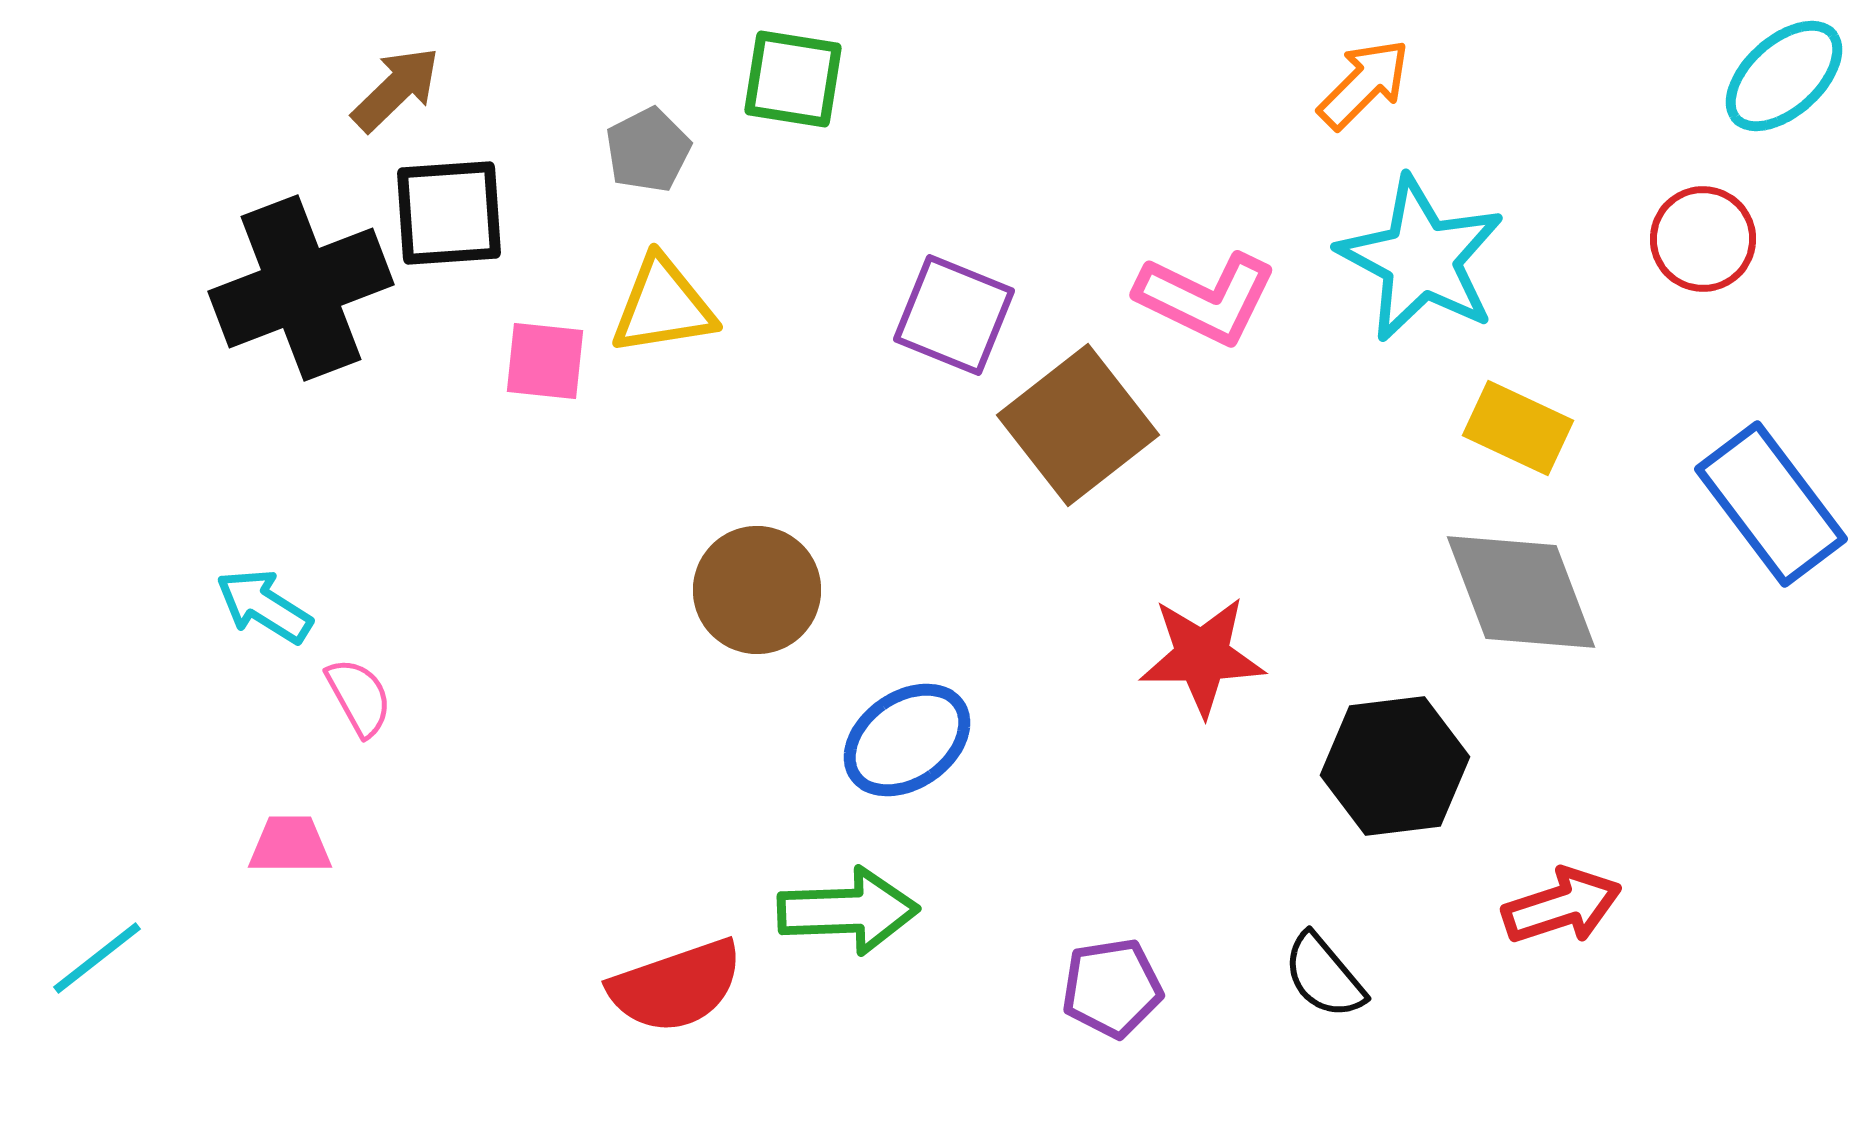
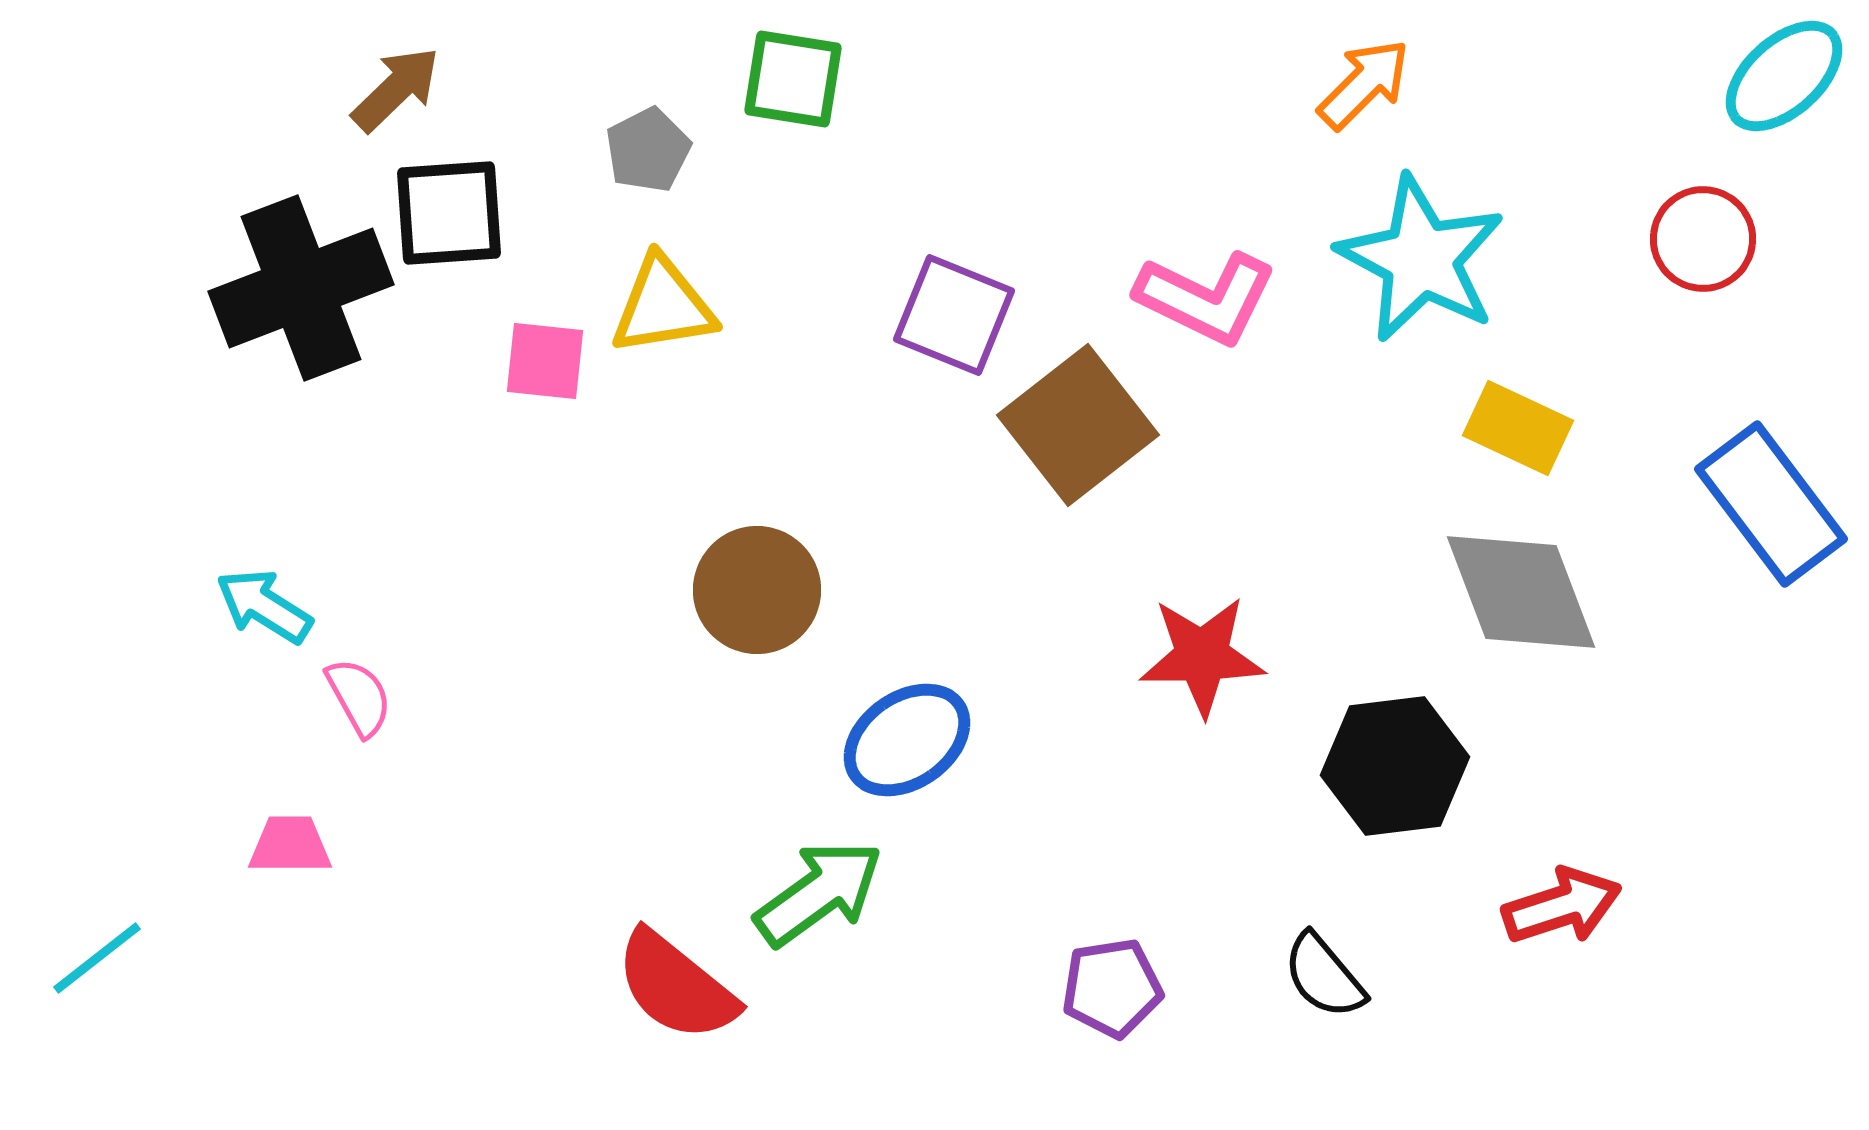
green arrow: moved 29 px left, 18 px up; rotated 34 degrees counterclockwise
red semicircle: rotated 58 degrees clockwise
